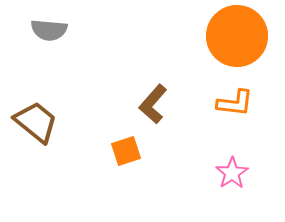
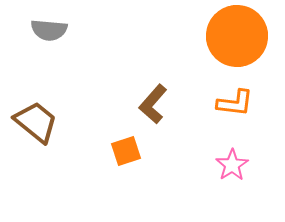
pink star: moved 8 px up
